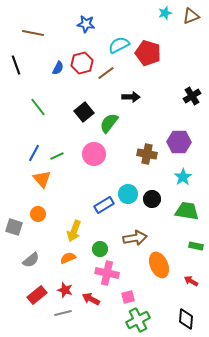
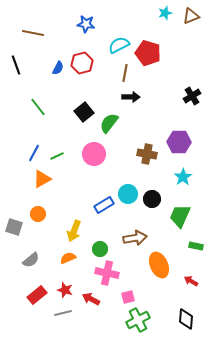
brown line at (106, 73): moved 19 px right; rotated 42 degrees counterclockwise
orange triangle at (42, 179): rotated 42 degrees clockwise
green trapezoid at (187, 211): moved 7 px left, 5 px down; rotated 75 degrees counterclockwise
